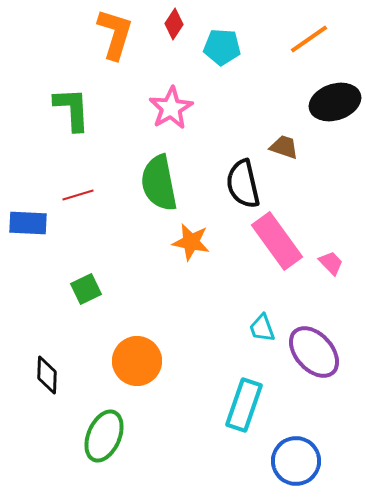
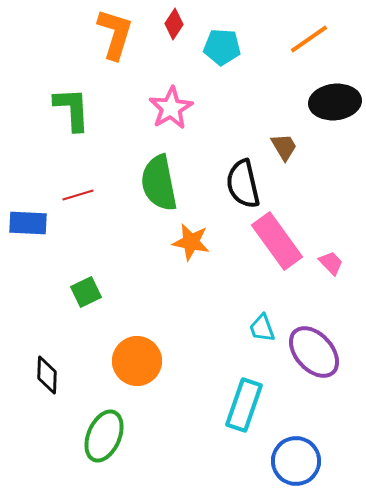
black ellipse: rotated 12 degrees clockwise
brown trapezoid: rotated 40 degrees clockwise
green square: moved 3 px down
